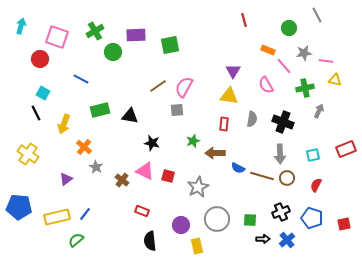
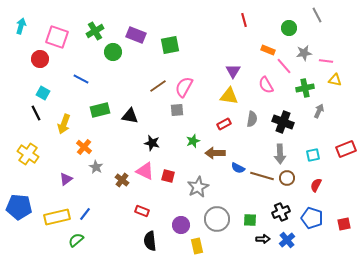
purple rectangle at (136, 35): rotated 24 degrees clockwise
red rectangle at (224, 124): rotated 56 degrees clockwise
